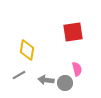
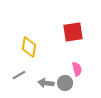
yellow diamond: moved 2 px right, 3 px up
gray arrow: moved 3 px down
